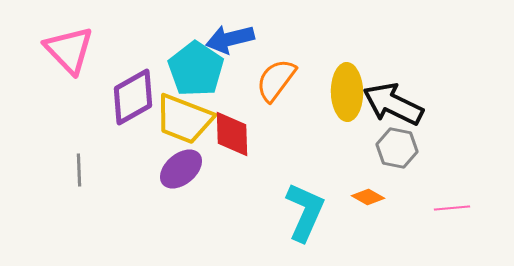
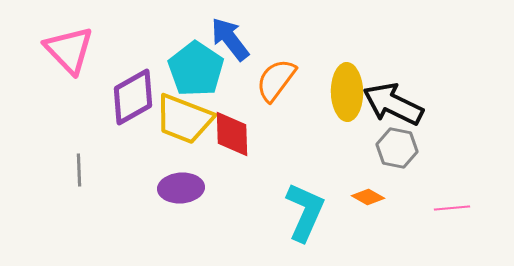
blue arrow: rotated 66 degrees clockwise
purple ellipse: moved 19 px down; rotated 36 degrees clockwise
